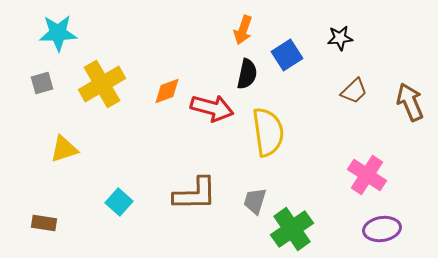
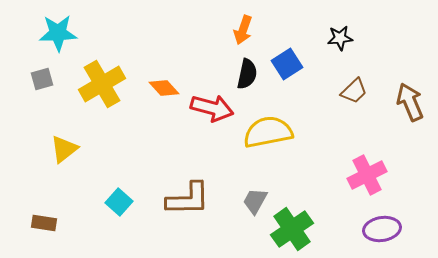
blue square: moved 9 px down
gray square: moved 4 px up
orange diamond: moved 3 px left, 3 px up; rotated 68 degrees clockwise
yellow semicircle: rotated 93 degrees counterclockwise
yellow triangle: rotated 20 degrees counterclockwise
pink cross: rotated 30 degrees clockwise
brown L-shape: moved 7 px left, 5 px down
gray trapezoid: rotated 12 degrees clockwise
